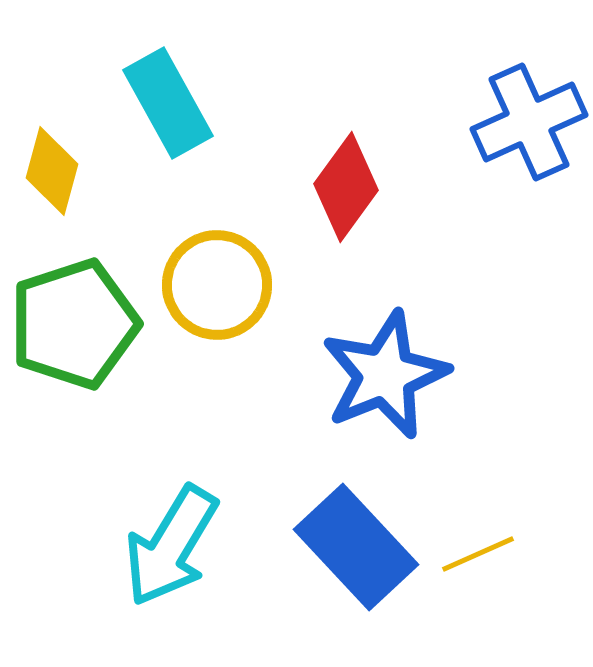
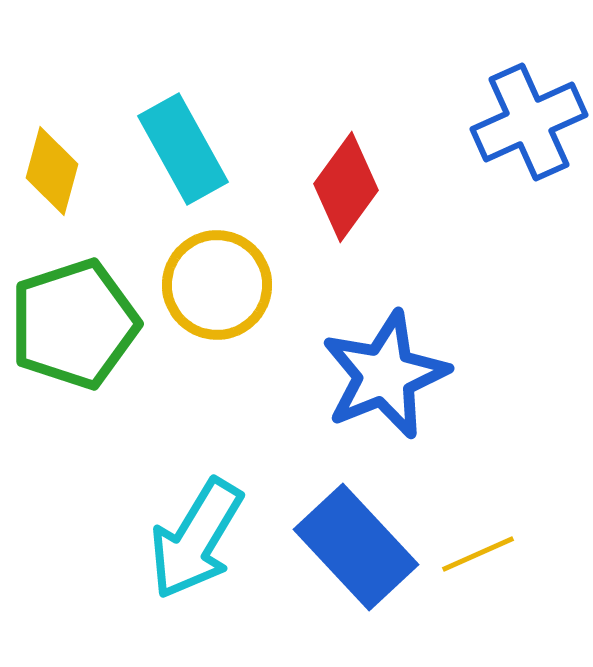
cyan rectangle: moved 15 px right, 46 px down
cyan arrow: moved 25 px right, 7 px up
